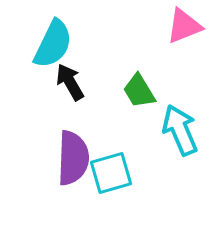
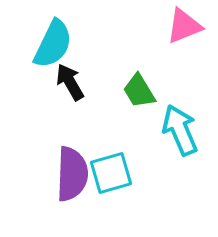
purple semicircle: moved 1 px left, 16 px down
